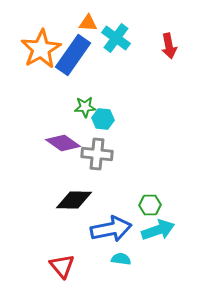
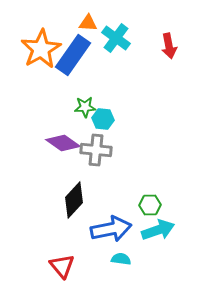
gray cross: moved 1 px left, 4 px up
black diamond: rotated 48 degrees counterclockwise
